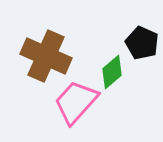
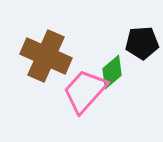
black pentagon: rotated 28 degrees counterclockwise
pink trapezoid: moved 9 px right, 11 px up
